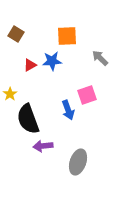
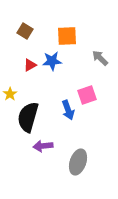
brown square: moved 9 px right, 3 px up
black semicircle: moved 2 px up; rotated 36 degrees clockwise
